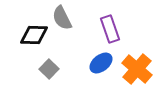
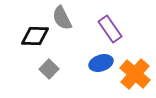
purple rectangle: rotated 16 degrees counterclockwise
black diamond: moved 1 px right, 1 px down
blue ellipse: rotated 20 degrees clockwise
orange cross: moved 2 px left, 5 px down
